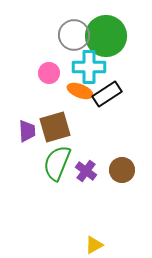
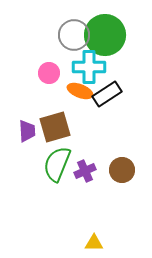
green circle: moved 1 px left, 1 px up
green semicircle: moved 1 px down
purple cross: moved 1 px left; rotated 30 degrees clockwise
yellow triangle: moved 2 px up; rotated 30 degrees clockwise
